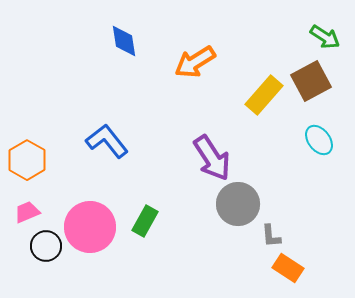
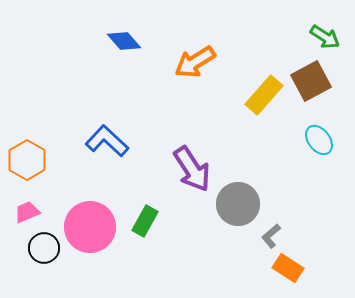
blue diamond: rotated 32 degrees counterclockwise
blue L-shape: rotated 9 degrees counterclockwise
purple arrow: moved 20 px left, 11 px down
gray L-shape: rotated 55 degrees clockwise
black circle: moved 2 px left, 2 px down
